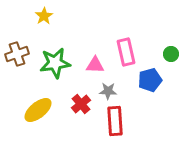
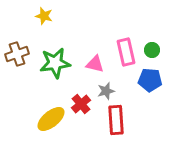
yellow star: rotated 24 degrees counterclockwise
green circle: moved 19 px left, 4 px up
pink triangle: moved 1 px up; rotated 12 degrees clockwise
blue pentagon: rotated 20 degrees clockwise
gray star: moved 2 px left; rotated 18 degrees counterclockwise
yellow ellipse: moved 13 px right, 9 px down
red rectangle: moved 1 px right, 1 px up
